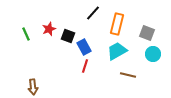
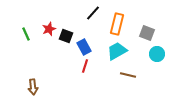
black square: moved 2 px left
cyan circle: moved 4 px right
